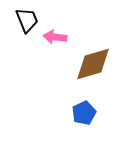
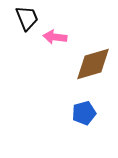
black trapezoid: moved 2 px up
blue pentagon: rotated 10 degrees clockwise
